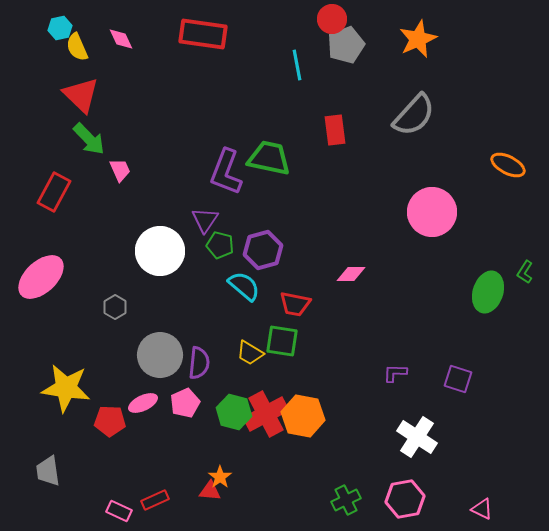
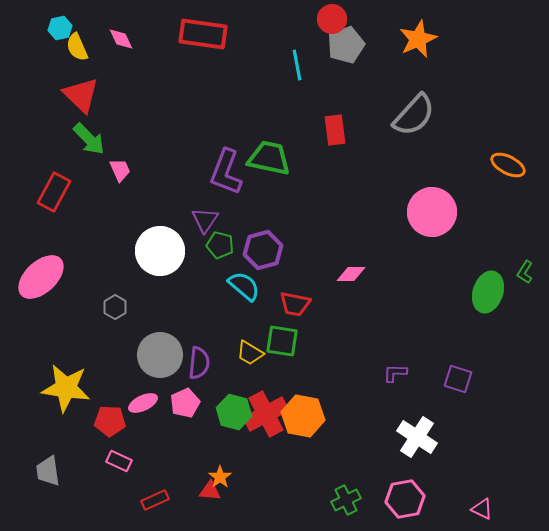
pink rectangle at (119, 511): moved 50 px up
